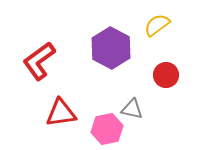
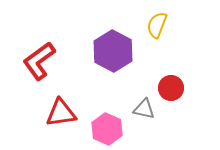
yellow semicircle: rotated 32 degrees counterclockwise
purple hexagon: moved 2 px right, 3 px down
red circle: moved 5 px right, 13 px down
gray triangle: moved 12 px right
pink hexagon: rotated 24 degrees counterclockwise
